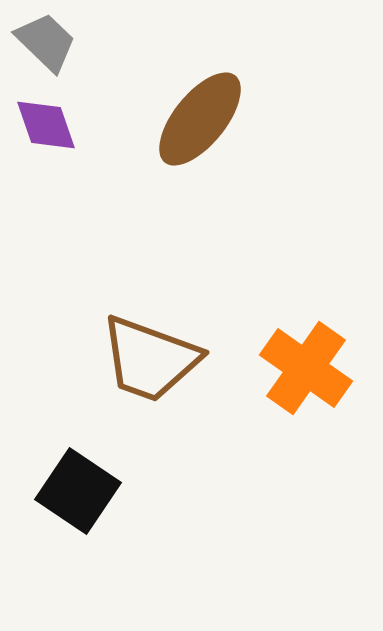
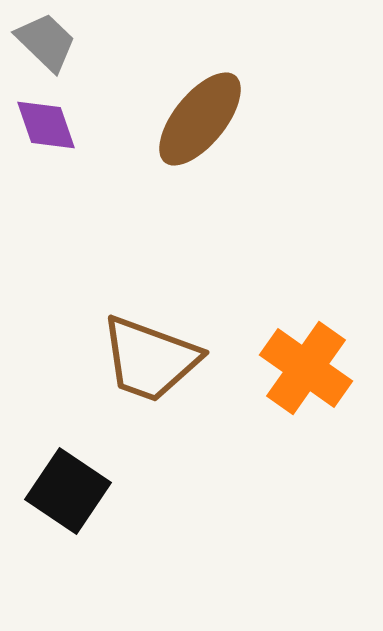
black square: moved 10 px left
